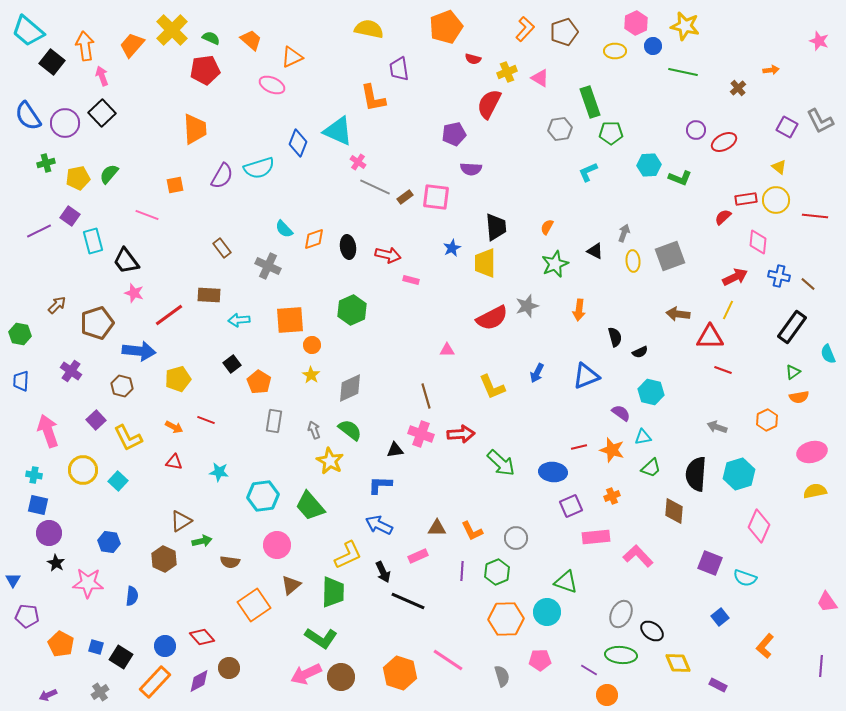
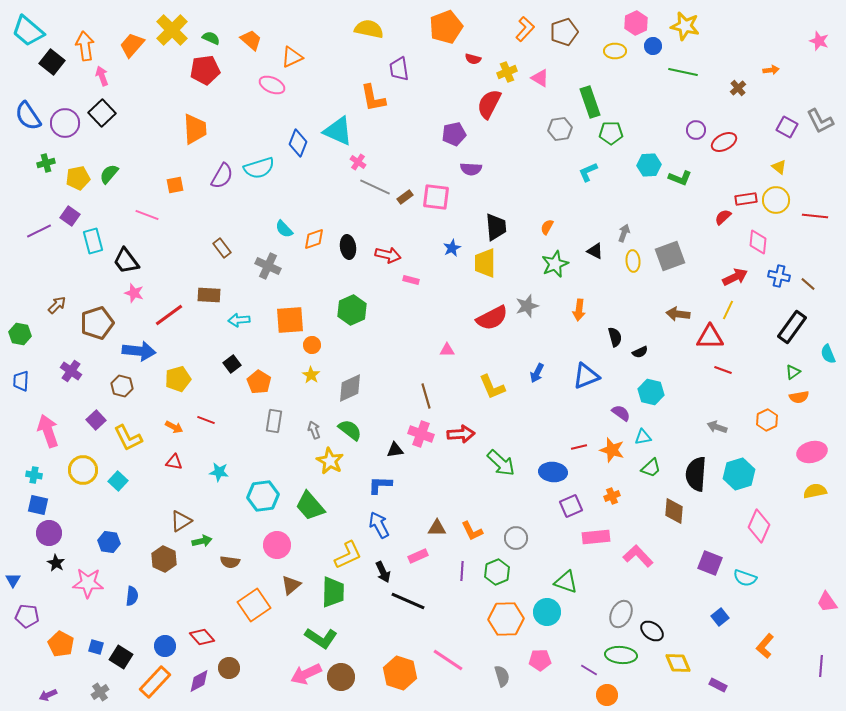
blue arrow at (379, 525): rotated 36 degrees clockwise
